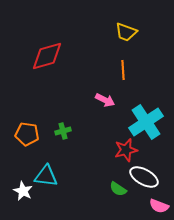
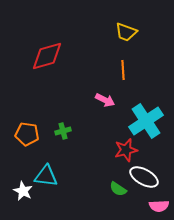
cyan cross: moved 1 px up
pink semicircle: rotated 24 degrees counterclockwise
